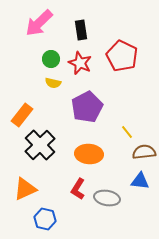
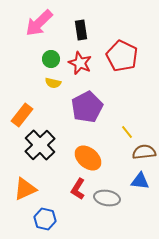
orange ellipse: moved 1 px left, 4 px down; rotated 36 degrees clockwise
